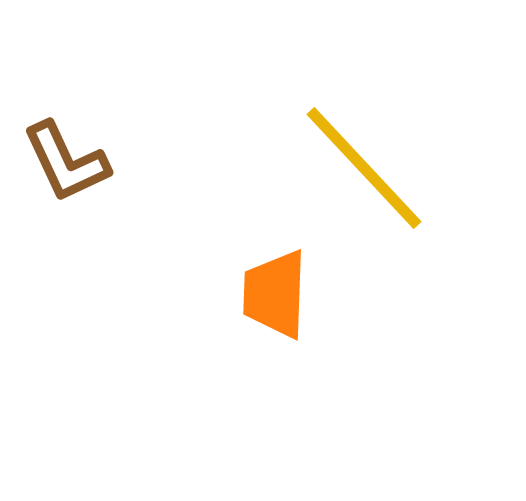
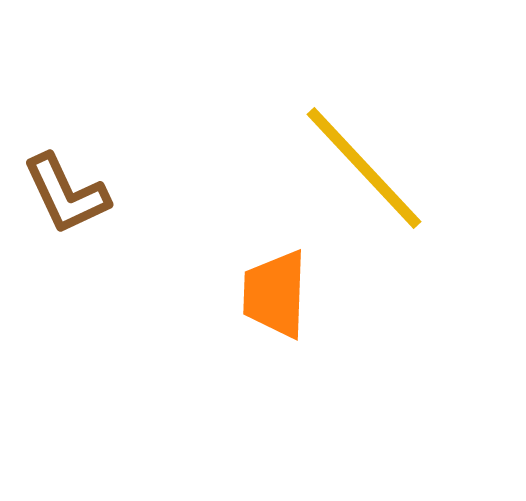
brown L-shape: moved 32 px down
